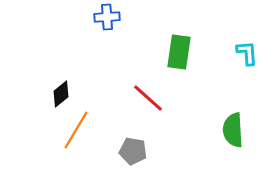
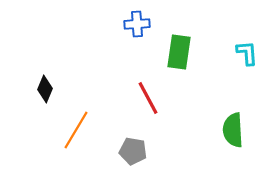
blue cross: moved 30 px right, 7 px down
black diamond: moved 16 px left, 5 px up; rotated 28 degrees counterclockwise
red line: rotated 20 degrees clockwise
